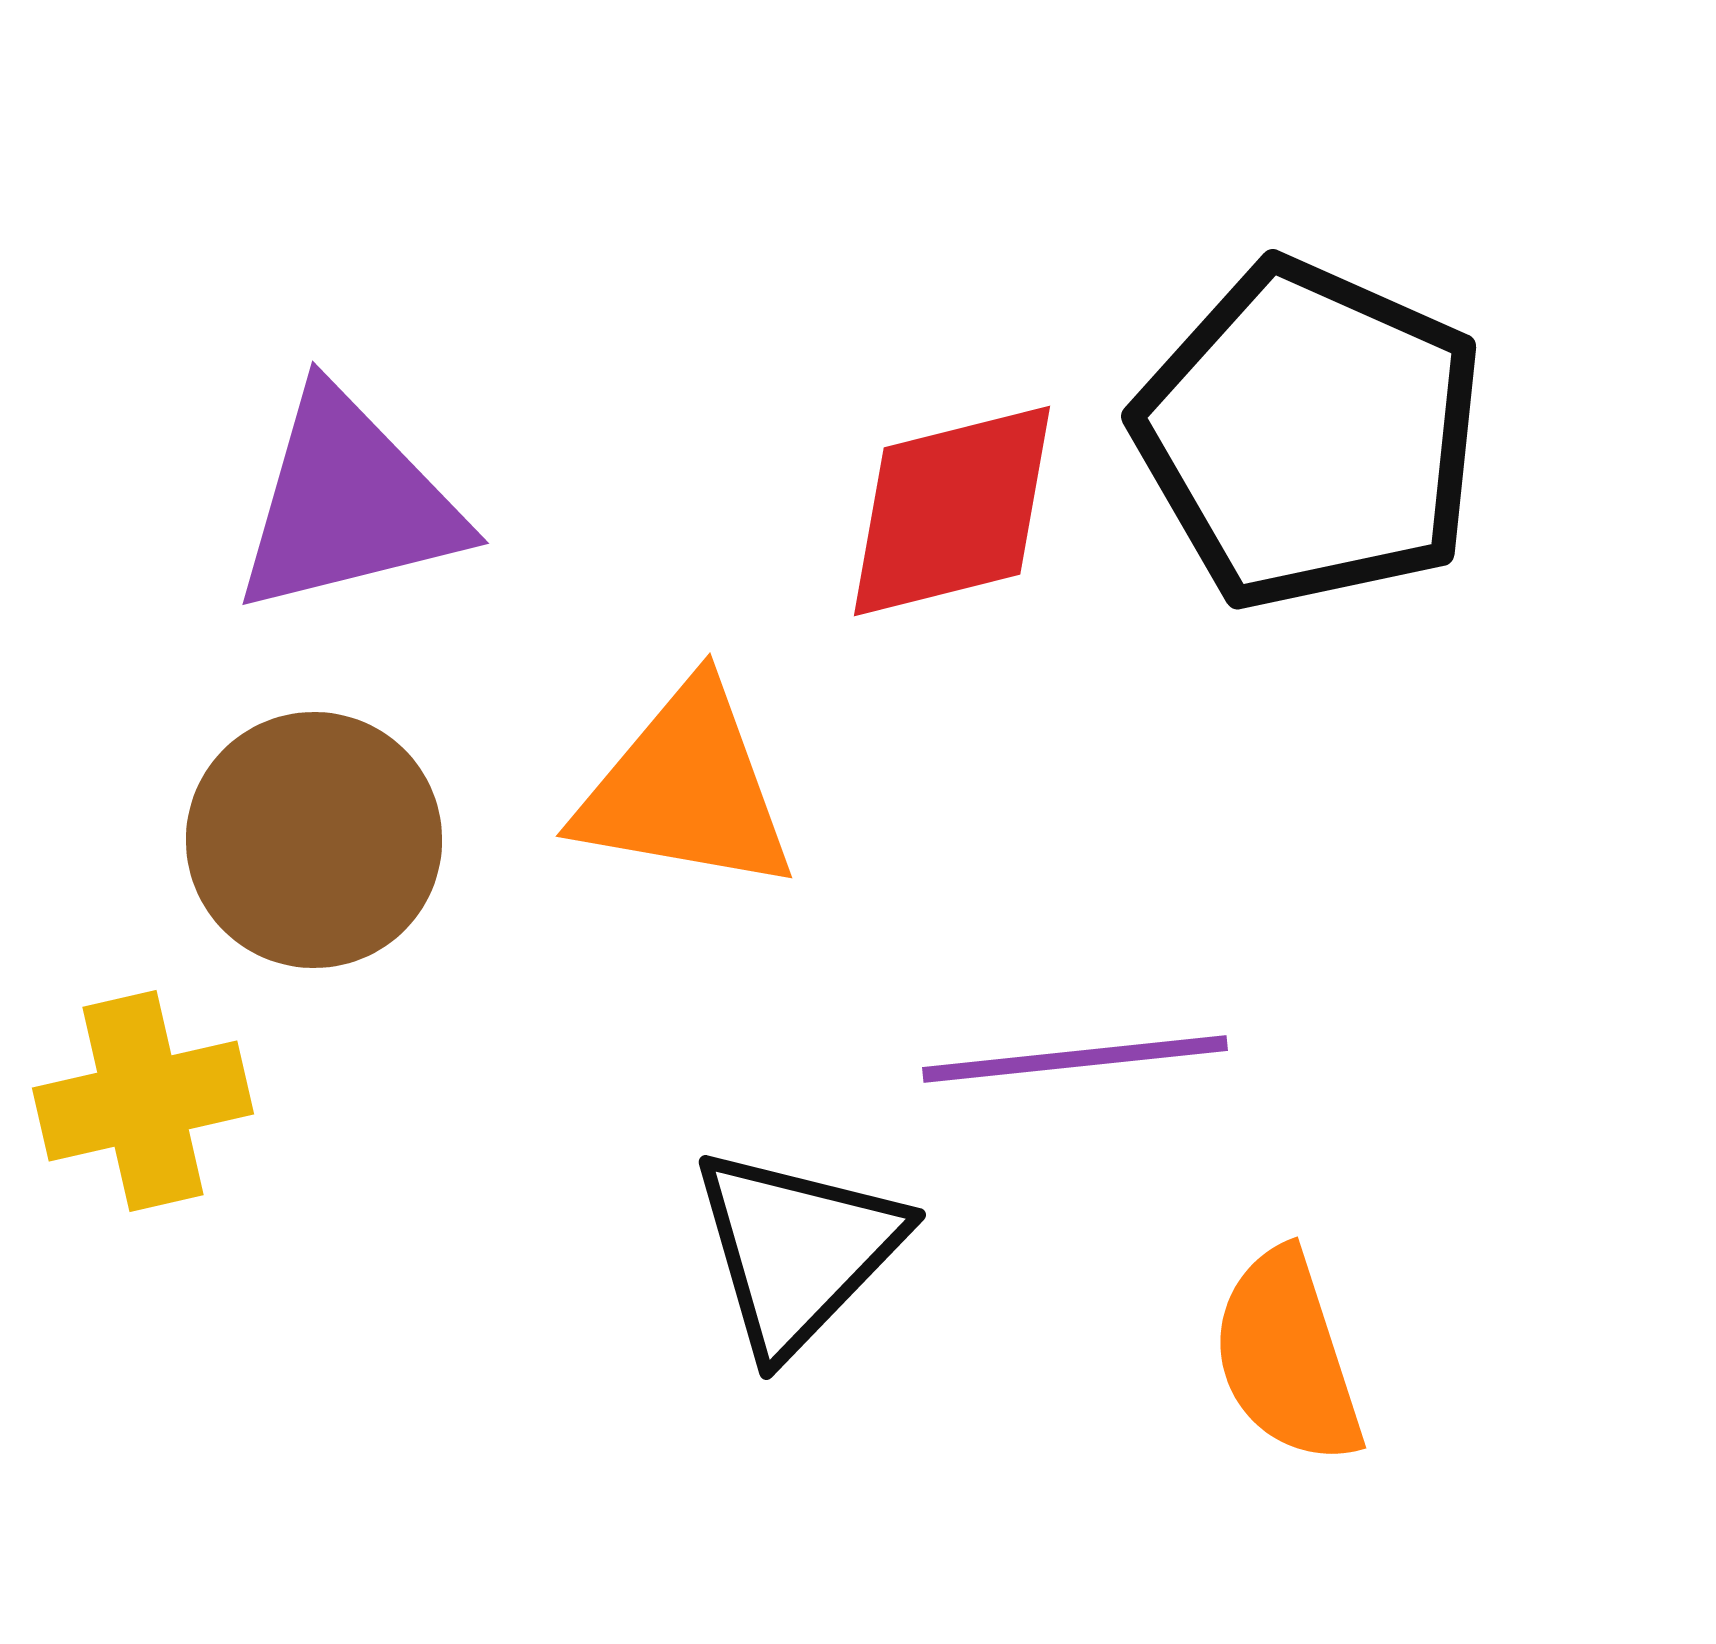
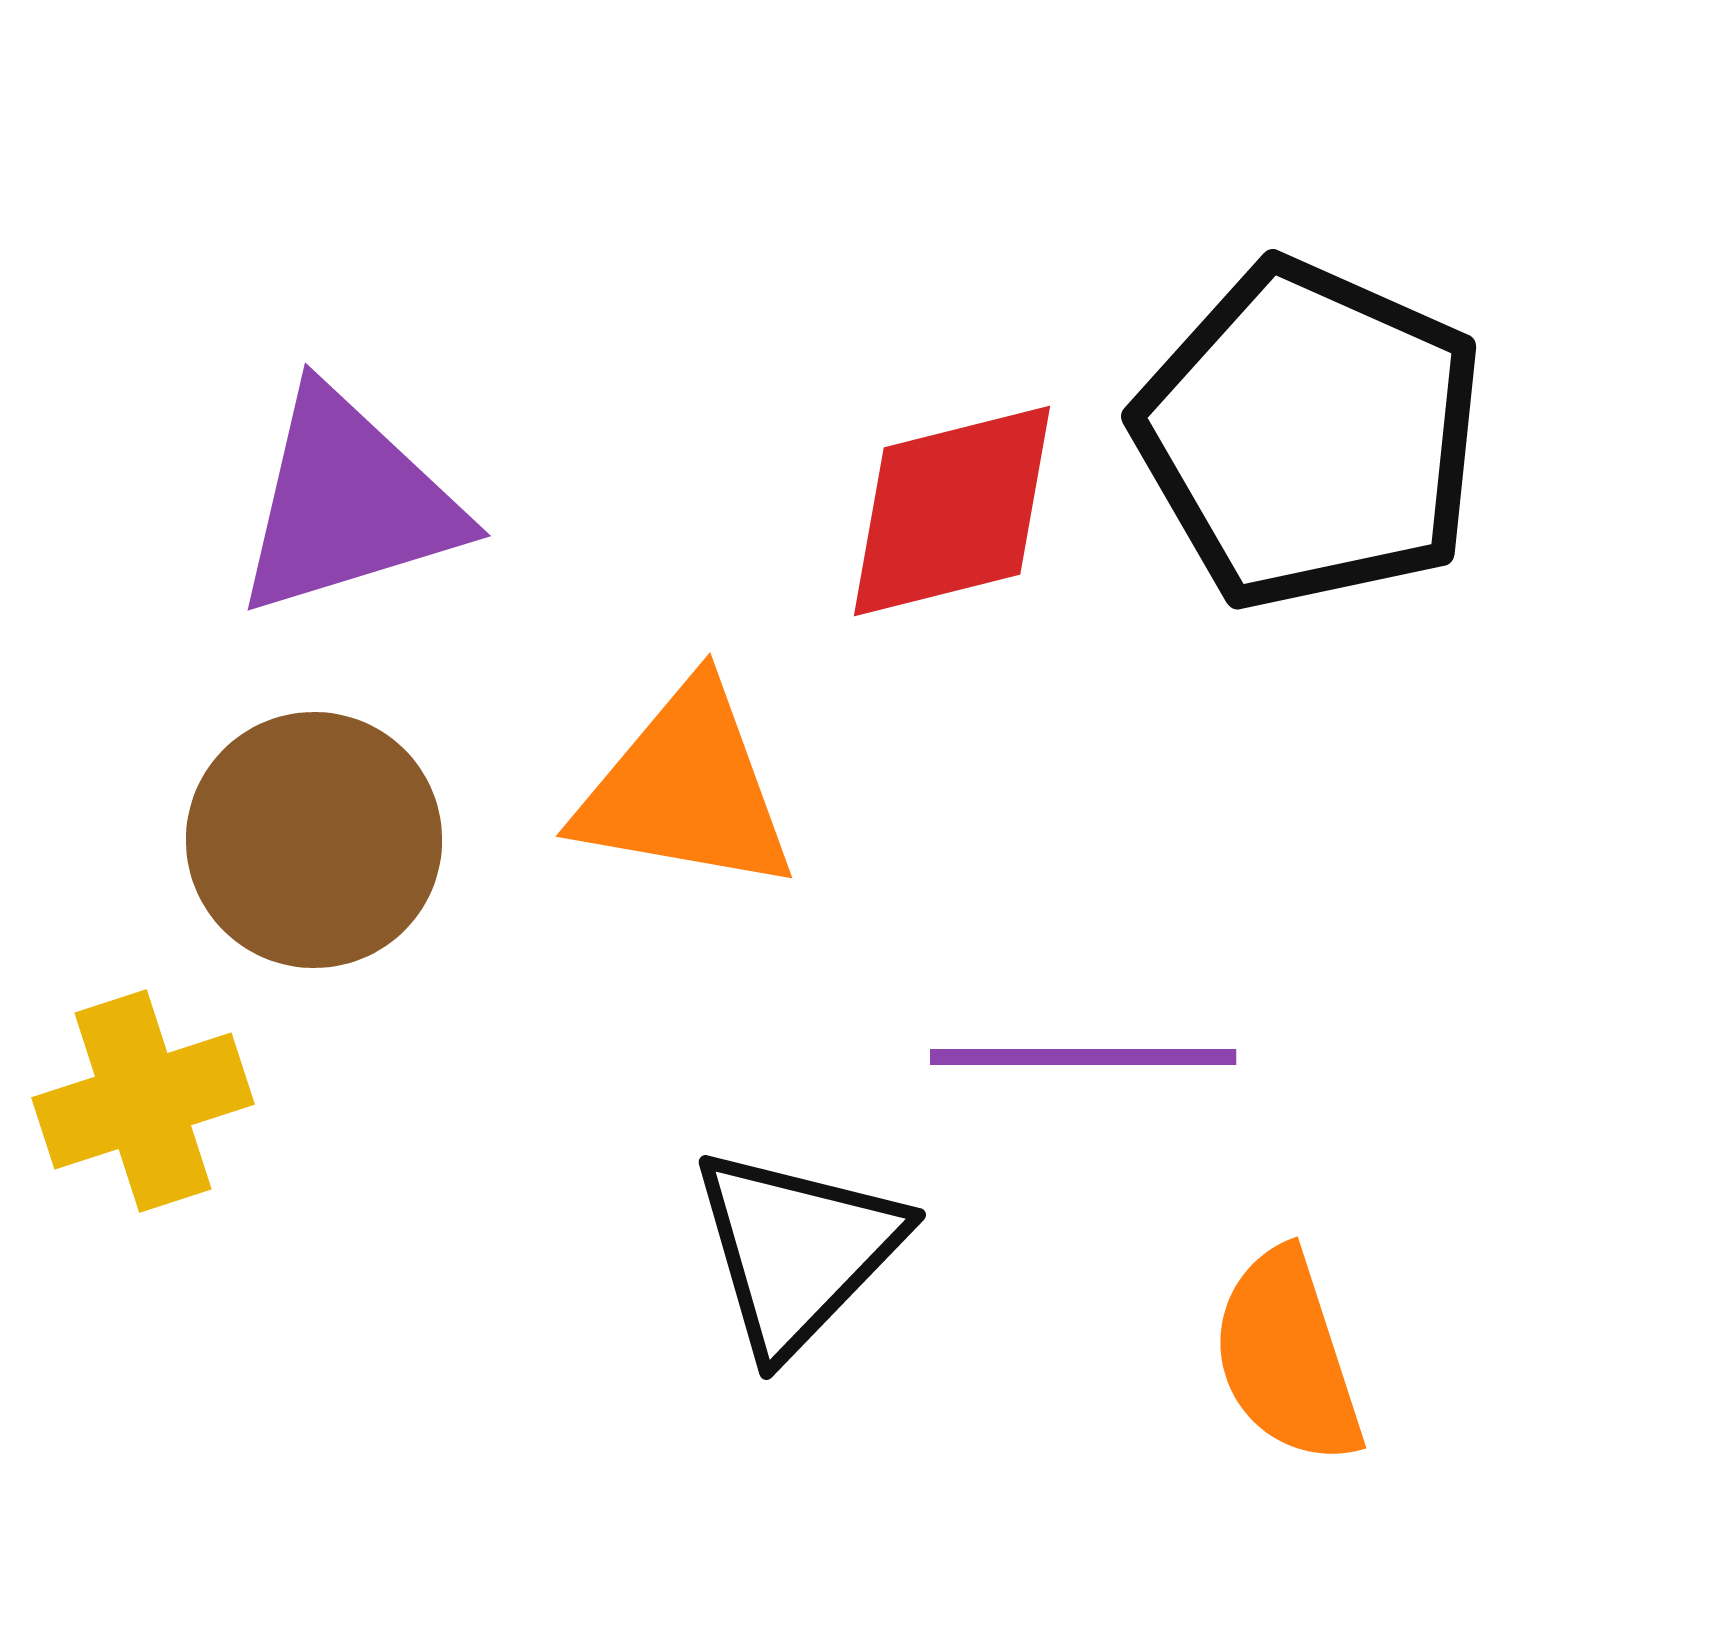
purple triangle: rotated 3 degrees counterclockwise
purple line: moved 8 px right, 2 px up; rotated 6 degrees clockwise
yellow cross: rotated 5 degrees counterclockwise
